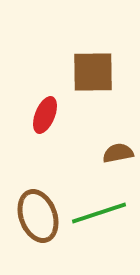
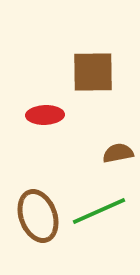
red ellipse: rotated 66 degrees clockwise
green line: moved 2 px up; rotated 6 degrees counterclockwise
